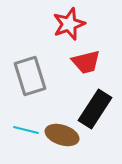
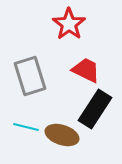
red star: rotated 16 degrees counterclockwise
red trapezoid: moved 8 px down; rotated 140 degrees counterclockwise
cyan line: moved 3 px up
